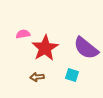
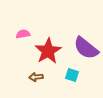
red star: moved 3 px right, 3 px down
brown arrow: moved 1 px left
